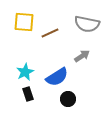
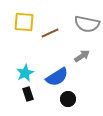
cyan star: moved 1 px down
